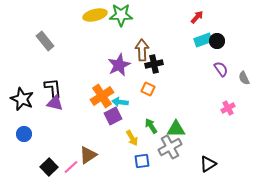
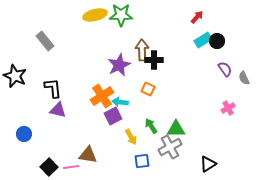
cyan rectangle: rotated 12 degrees counterclockwise
black cross: moved 4 px up; rotated 12 degrees clockwise
purple semicircle: moved 4 px right
black star: moved 7 px left, 23 px up
purple triangle: moved 3 px right, 7 px down
yellow arrow: moved 1 px left, 1 px up
brown triangle: rotated 42 degrees clockwise
pink line: rotated 35 degrees clockwise
